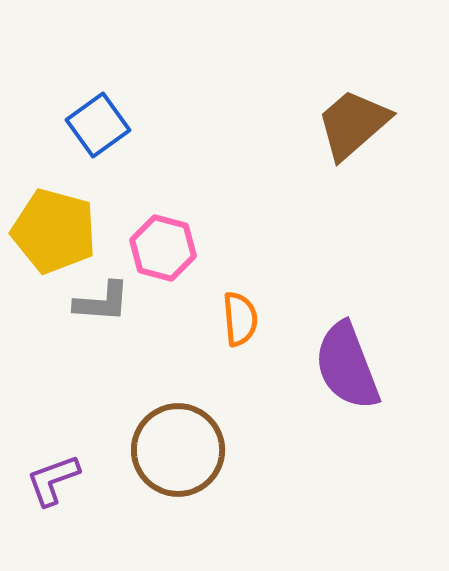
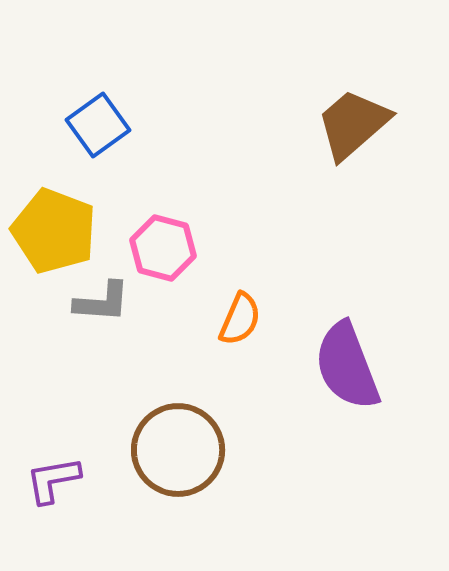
yellow pentagon: rotated 6 degrees clockwise
orange semicircle: rotated 28 degrees clockwise
purple L-shape: rotated 10 degrees clockwise
